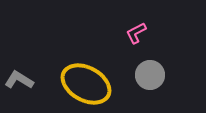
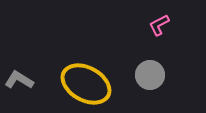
pink L-shape: moved 23 px right, 8 px up
